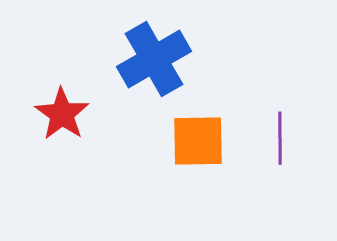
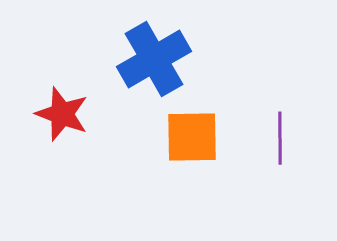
red star: rotated 14 degrees counterclockwise
orange square: moved 6 px left, 4 px up
